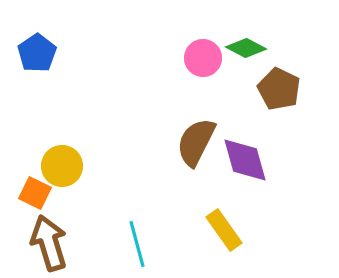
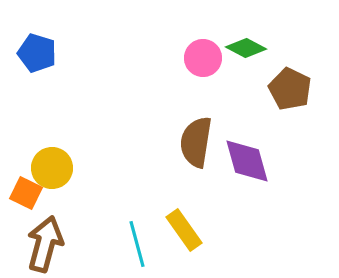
blue pentagon: rotated 21 degrees counterclockwise
brown pentagon: moved 11 px right
brown semicircle: rotated 18 degrees counterclockwise
purple diamond: moved 2 px right, 1 px down
yellow circle: moved 10 px left, 2 px down
orange square: moved 9 px left
yellow rectangle: moved 40 px left
brown arrow: moved 4 px left, 1 px down; rotated 32 degrees clockwise
